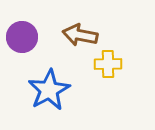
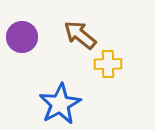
brown arrow: rotated 28 degrees clockwise
blue star: moved 11 px right, 14 px down
